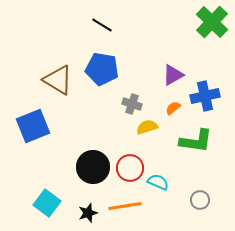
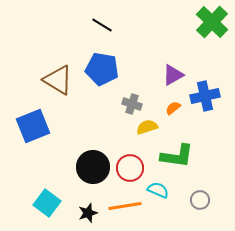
green L-shape: moved 19 px left, 15 px down
cyan semicircle: moved 8 px down
